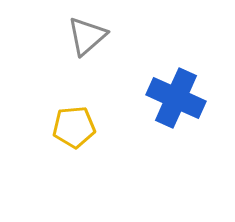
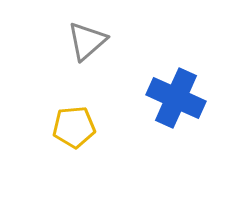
gray triangle: moved 5 px down
